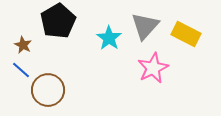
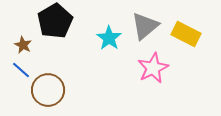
black pentagon: moved 3 px left
gray triangle: rotated 8 degrees clockwise
